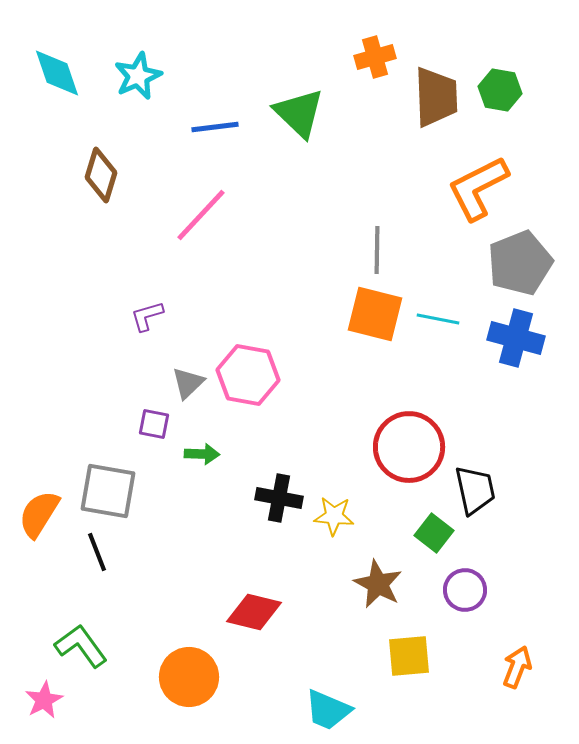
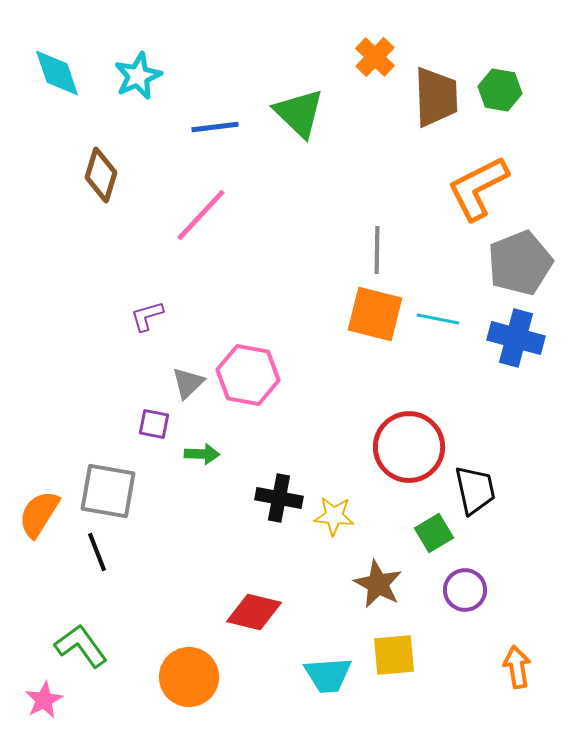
orange cross: rotated 30 degrees counterclockwise
green square: rotated 21 degrees clockwise
yellow square: moved 15 px left, 1 px up
orange arrow: rotated 30 degrees counterclockwise
cyan trapezoid: moved 35 px up; rotated 27 degrees counterclockwise
